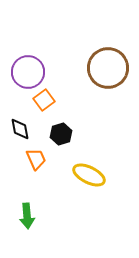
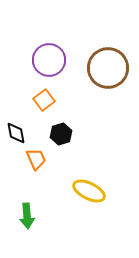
purple circle: moved 21 px right, 12 px up
black diamond: moved 4 px left, 4 px down
yellow ellipse: moved 16 px down
